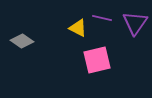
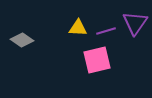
purple line: moved 4 px right, 13 px down; rotated 30 degrees counterclockwise
yellow triangle: rotated 24 degrees counterclockwise
gray diamond: moved 1 px up
